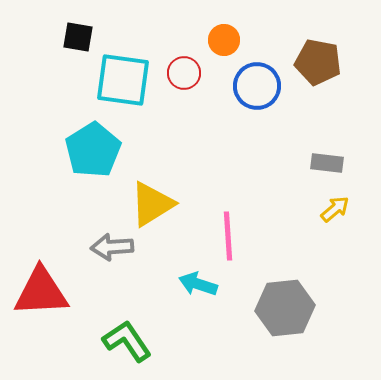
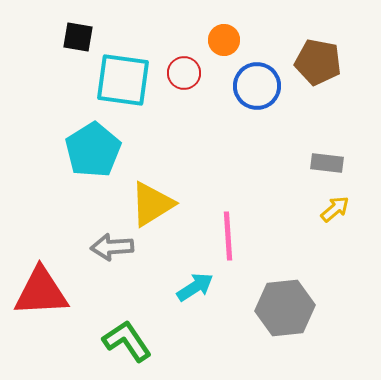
cyan arrow: moved 3 px left, 3 px down; rotated 129 degrees clockwise
